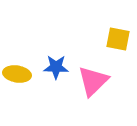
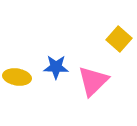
yellow square: moved 1 px right; rotated 30 degrees clockwise
yellow ellipse: moved 3 px down
